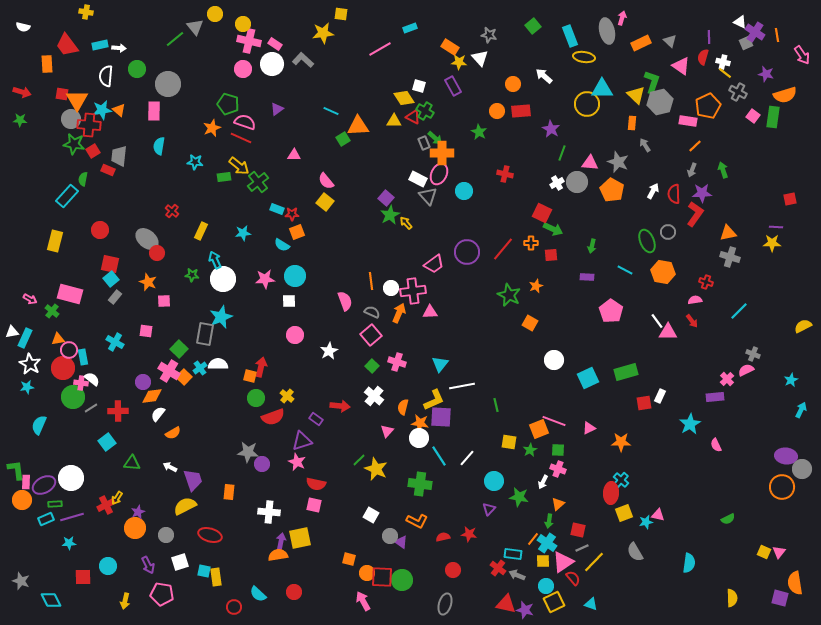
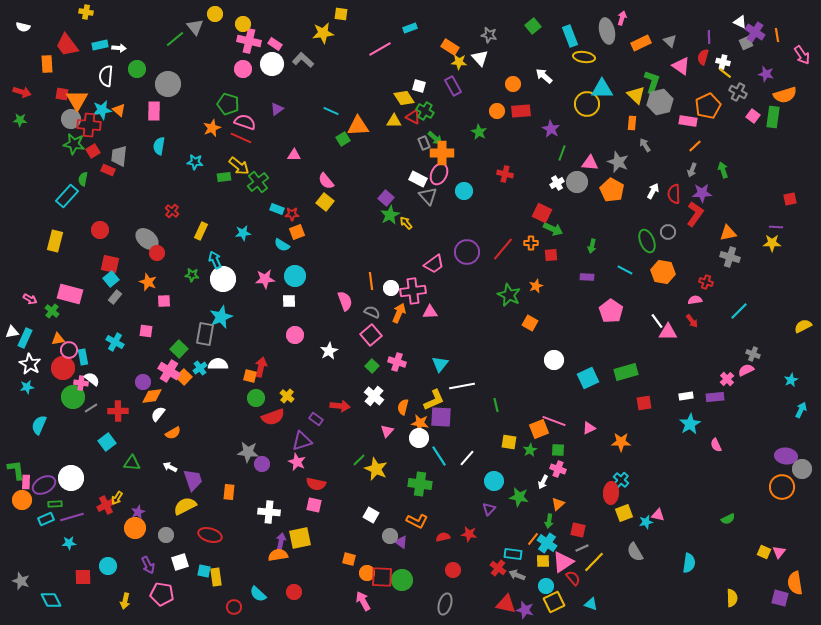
white rectangle at (660, 396): moved 26 px right; rotated 56 degrees clockwise
